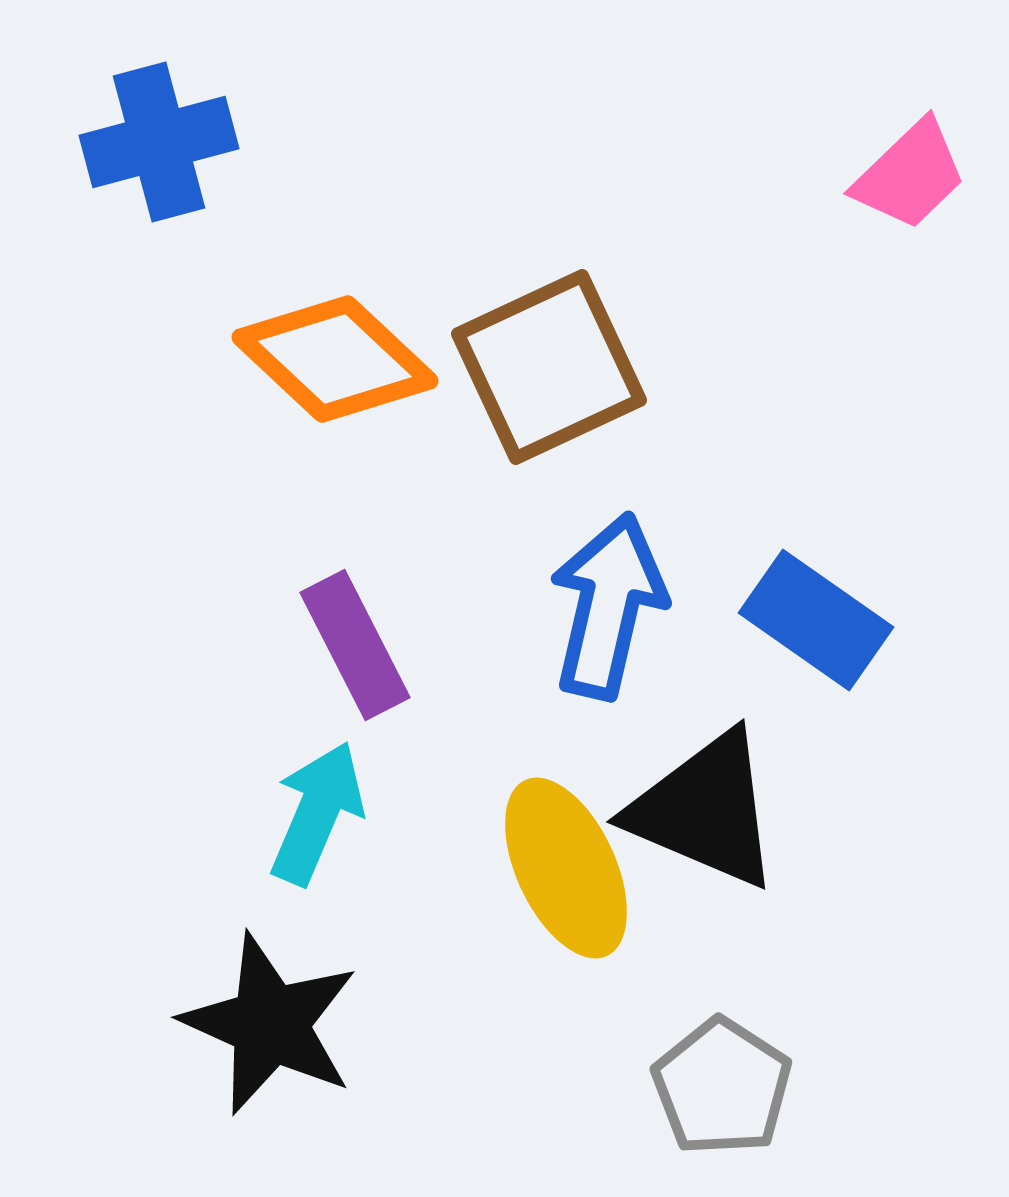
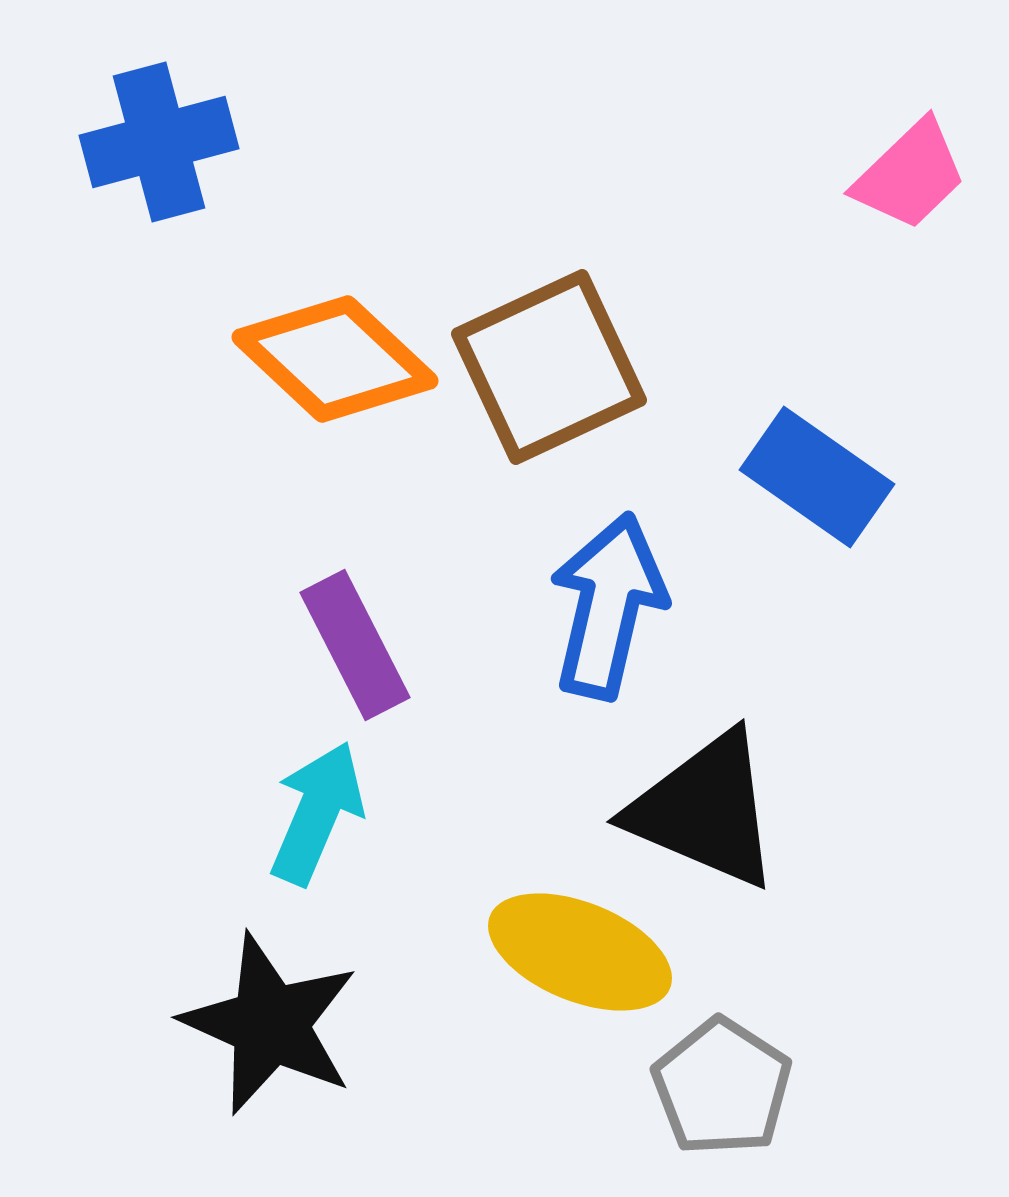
blue rectangle: moved 1 px right, 143 px up
yellow ellipse: moved 14 px right, 84 px down; rotated 43 degrees counterclockwise
